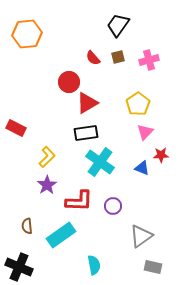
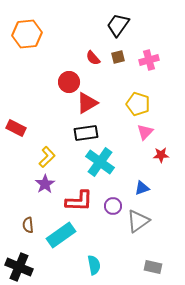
yellow pentagon: rotated 20 degrees counterclockwise
blue triangle: moved 20 px down; rotated 42 degrees counterclockwise
purple star: moved 2 px left, 1 px up
brown semicircle: moved 1 px right, 1 px up
gray triangle: moved 3 px left, 15 px up
